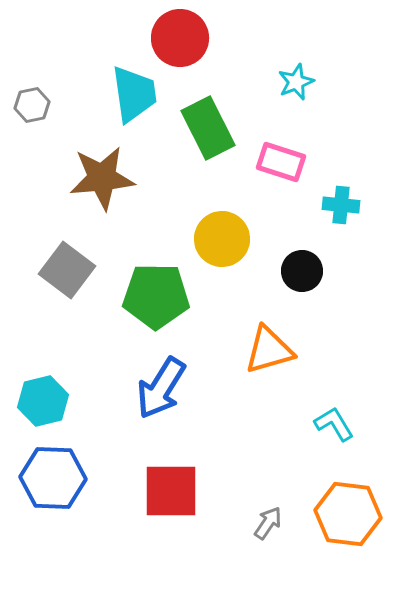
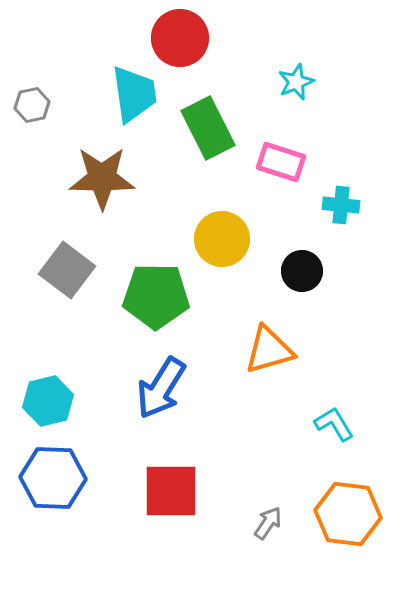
brown star: rotated 6 degrees clockwise
cyan hexagon: moved 5 px right
